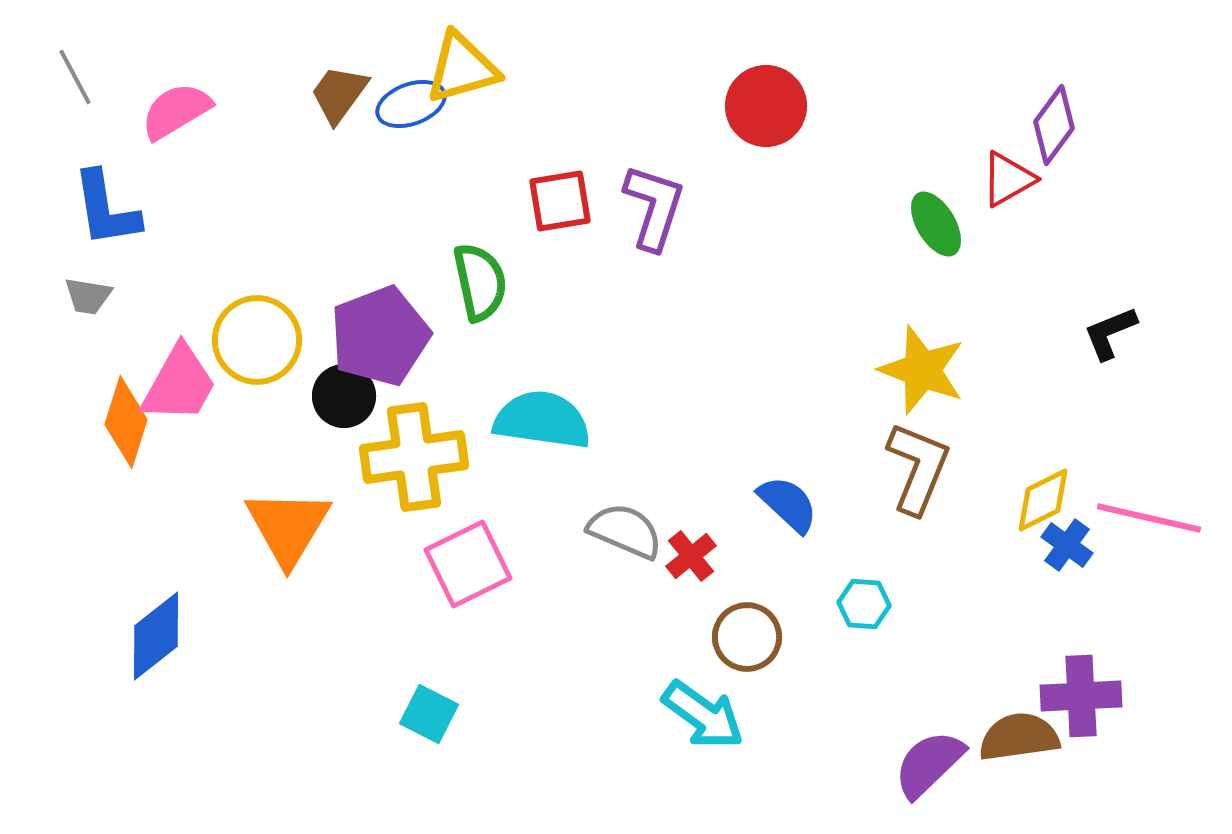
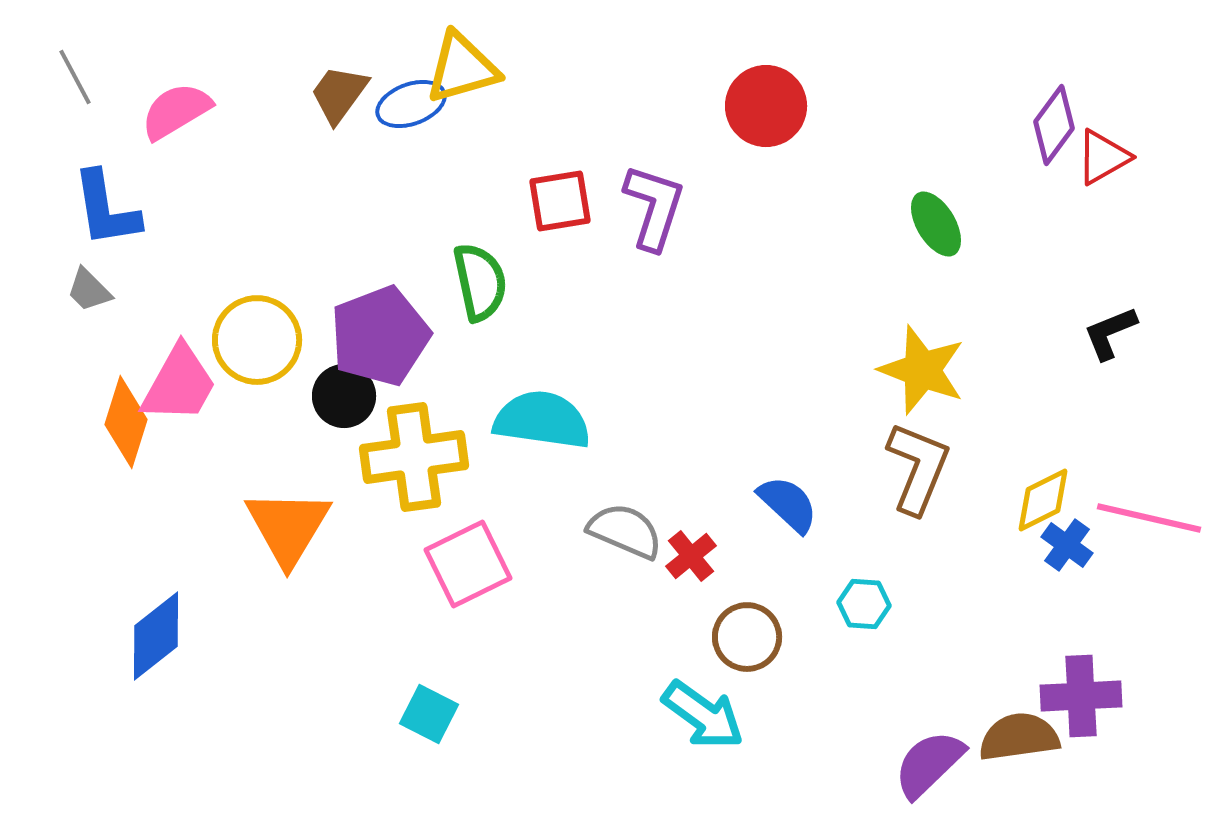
red triangle: moved 95 px right, 22 px up
gray trapezoid: moved 1 px right, 6 px up; rotated 36 degrees clockwise
